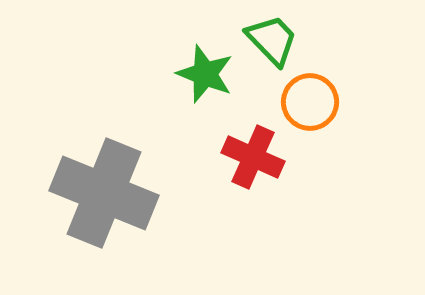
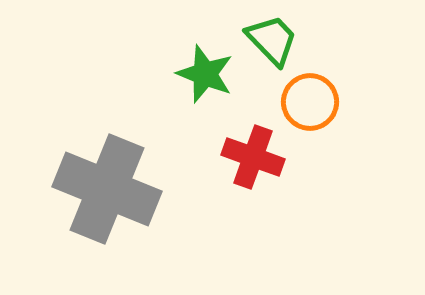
red cross: rotated 4 degrees counterclockwise
gray cross: moved 3 px right, 4 px up
